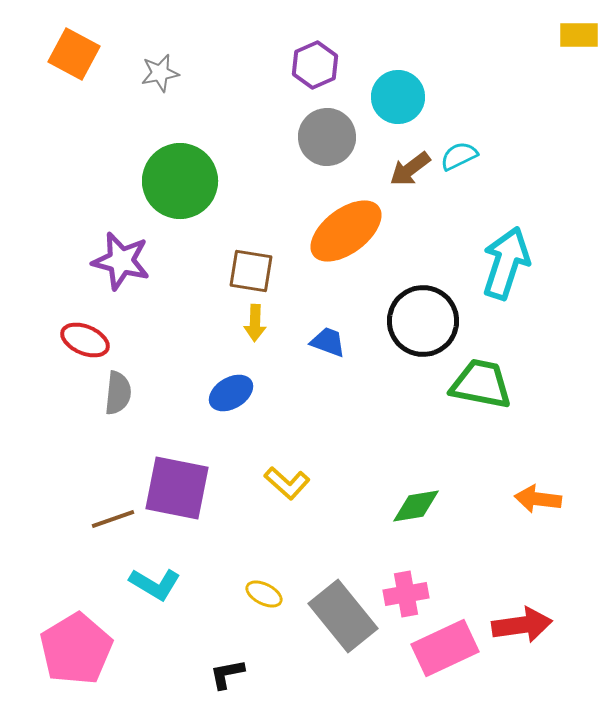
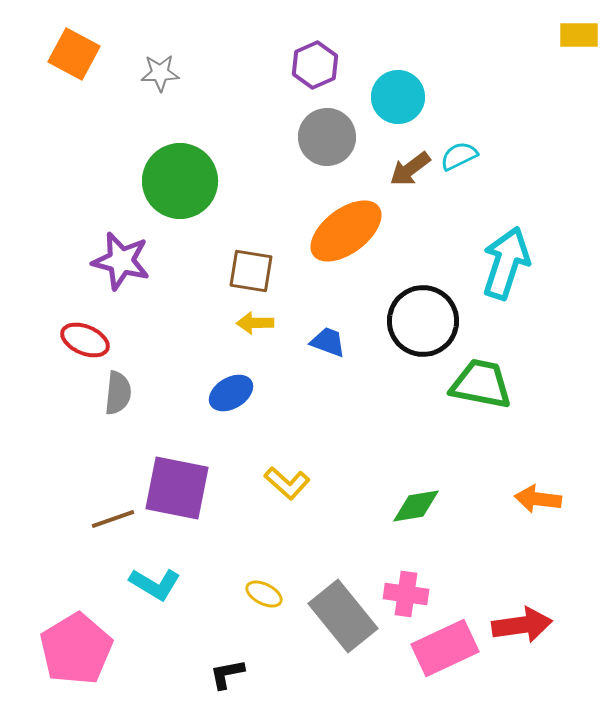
gray star: rotated 9 degrees clockwise
yellow arrow: rotated 87 degrees clockwise
pink cross: rotated 18 degrees clockwise
